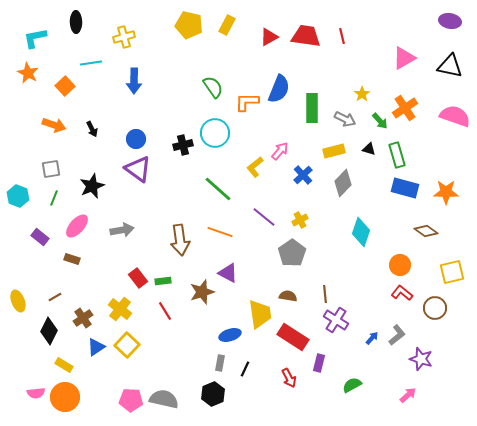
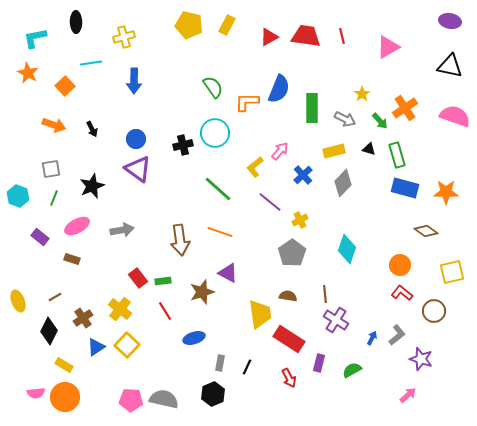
pink triangle at (404, 58): moved 16 px left, 11 px up
purple line at (264, 217): moved 6 px right, 15 px up
pink ellipse at (77, 226): rotated 20 degrees clockwise
cyan diamond at (361, 232): moved 14 px left, 17 px down
brown circle at (435, 308): moved 1 px left, 3 px down
blue ellipse at (230, 335): moved 36 px left, 3 px down
red rectangle at (293, 337): moved 4 px left, 2 px down
blue arrow at (372, 338): rotated 16 degrees counterclockwise
black line at (245, 369): moved 2 px right, 2 px up
green semicircle at (352, 385): moved 15 px up
